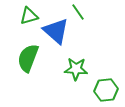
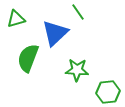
green triangle: moved 13 px left, 3 px down
blue triangle: moved 1 px left, 2 px down; rotated 36 degrees clockwise
green star: moved 1 px right, 1 px down
green hexagon: moved 2 px right, 2 px down
